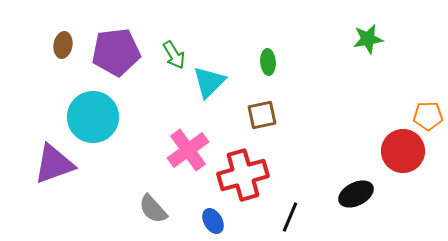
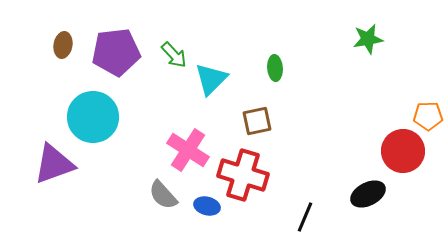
green arrow: rotated 12 degrees counterclockwise
green ellipse: moved 7 px right, 6 px down
cyan triangle: moved 2 px right, 3 px up
brown square: moved 5 px left, 6 px down
pink cross: rotated 21 degrees counterclockwise
red cross: rotated 33 degrees clockwise
black ellipse: moved 12 px right
gray semicircle: moved 10 px right, 14 px up
black line: moved 15 px right
blue ellipse: moved 6 px left, 15 px up; rotated 45 degrees counterclockwise
